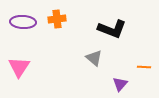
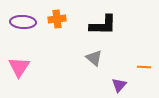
black L-shape: moved 9 px left, 4 px up; rotated 20 degrees counterclockwise
purple triangle: moved 1 px left, 1 px down
